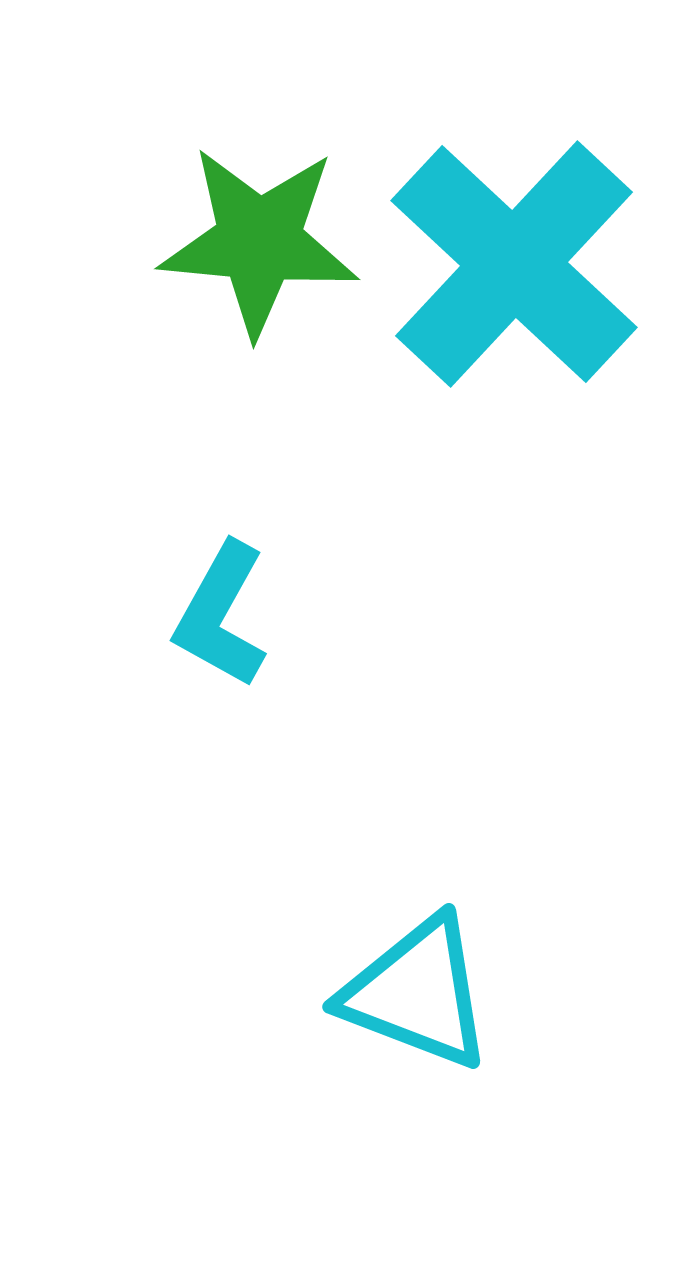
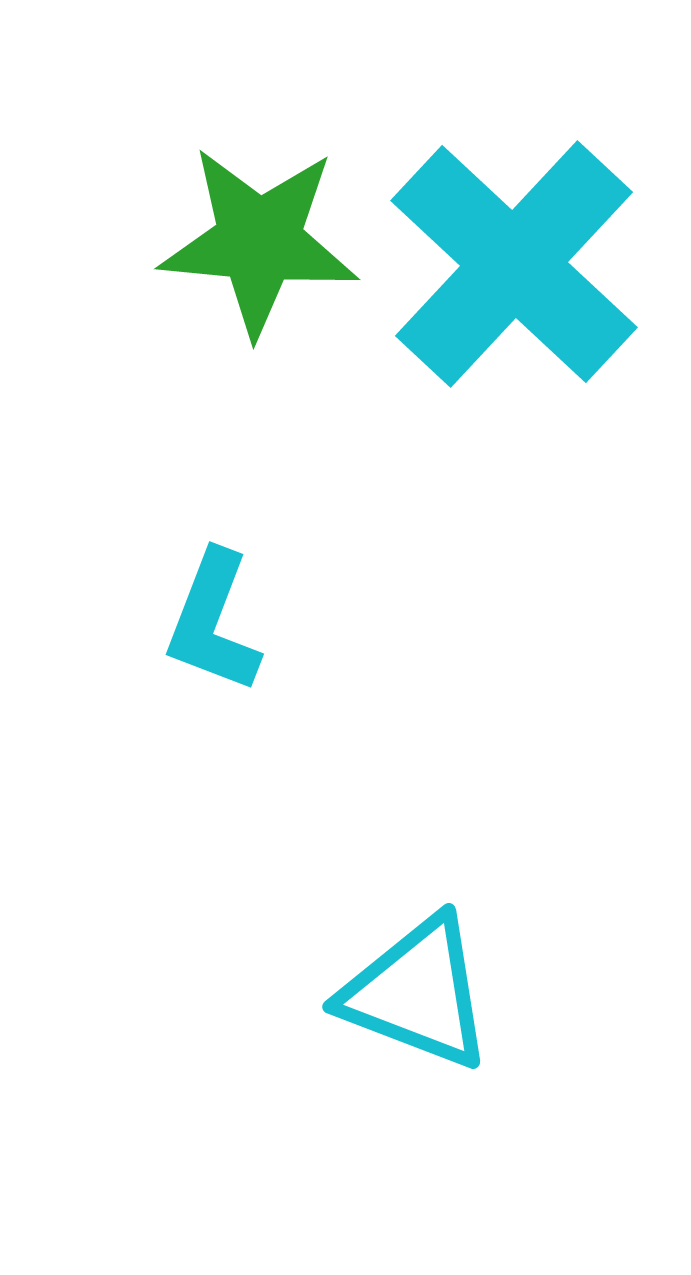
cyan L-shape: moved 8 px left, 7 px down; rotated 8 degrees counterclockwise
